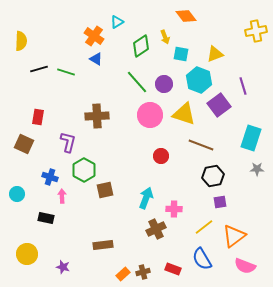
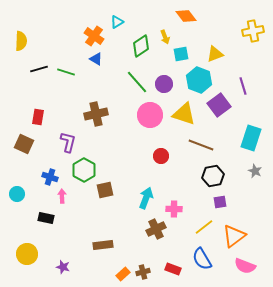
yellow cross at (256, 31): moved 3 px left
cyan square at (181, 54): rotated 21 degrees counterclockwise
brown cross at (97, 116): moved 1 px left, 2 px up; rotated 10 degrees counterclockwise
gray star at (257, 169): moved 2 px left, 2 px down; rotated 24 degrees clockwise
